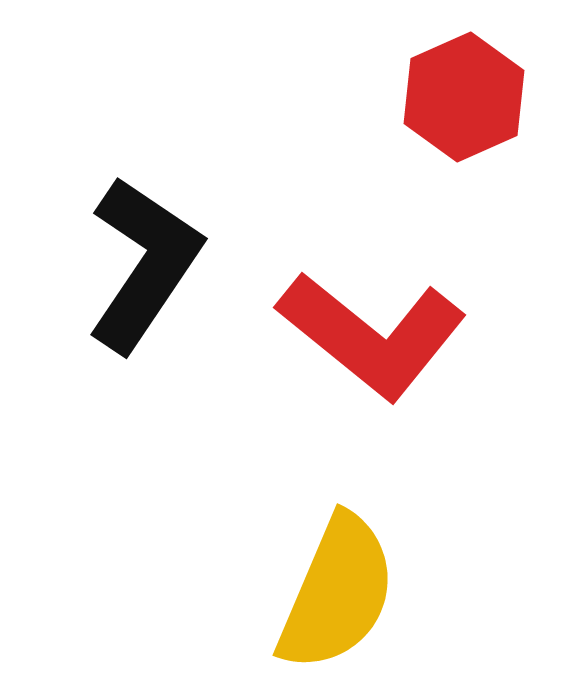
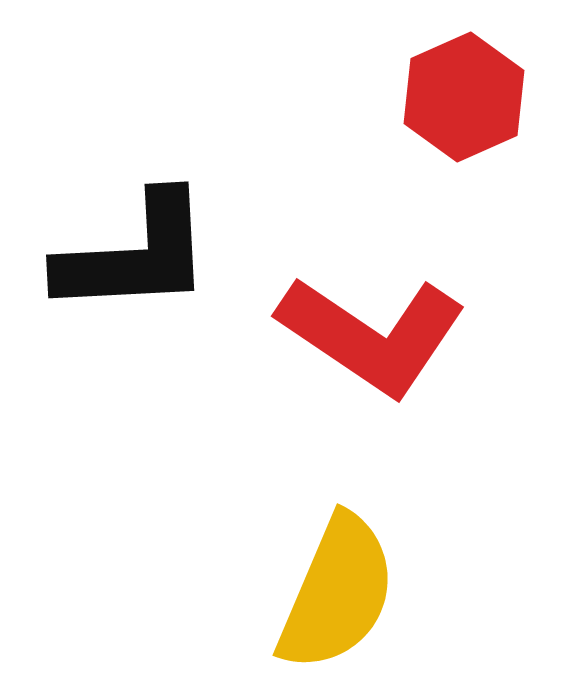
black L-shape: moved 9 px left, 9 px up; rotated 53 degrees clockwise
red L-shape: rotated 5 degrees counterclockwise
